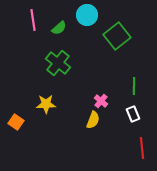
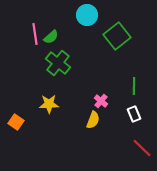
pink line: moved 2 px right, 14 px down
green semicircle: moved 8 px left, 9 px down
yellow star: moved 3 px right
white rectangle: moved 1 px right
red line: rotated 40 degrees counterclockwise
